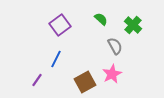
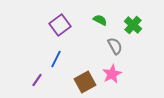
green semicircle: moved 1 px left, 1 px down; rotated 16 degrees counterclockwise
